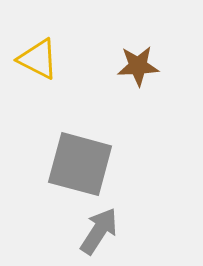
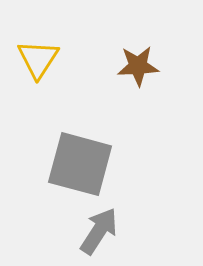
yellow triangle: rotated 36 degrees clockwise
